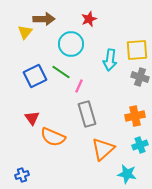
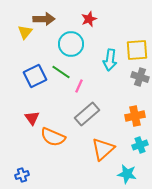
gray rectangle: rotated 65 degrees clockwise
